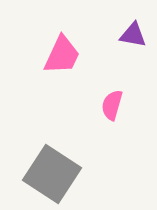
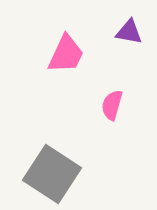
purple triangle: moved 4 px left, 3 px up
pink trapezoid: moved 4 px right, 1 px up
